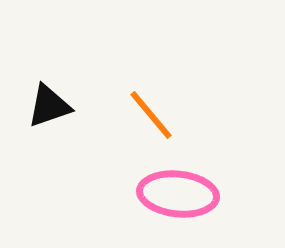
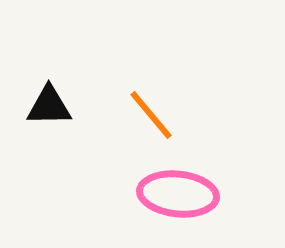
black triangle: rotated 18 degrees clockwise
